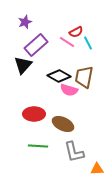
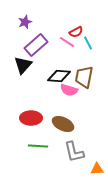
black diamond: rotated 25 degrees counterclockwise
red ellipse: moved 3 px left, 4 px down
